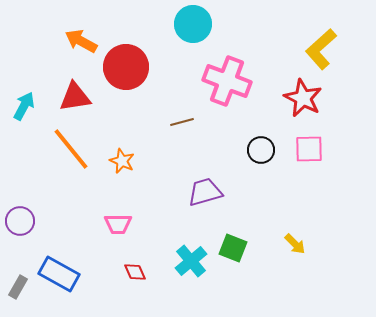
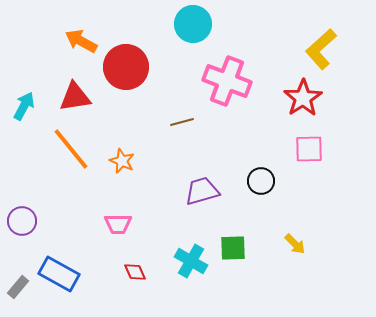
red star: rotated 12 degrees clockwise
black circle: moved 31 px down
purple trapezoid: moved 3 px left, 1 px up
purple circle: moved 2 px right
green square: rotated 24 degrees counterclockwise
cyan cross: rotated 20 degrees counterclockwise
gray rectangle: rotated 10 degrees clockwise
